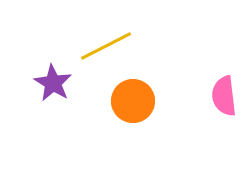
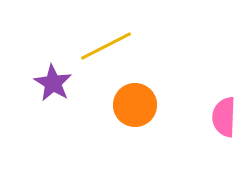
pink semicircle: moved 21 px down; rotated 9 degrees clockwise
orange circle: moved 2 px right, 4 px down
